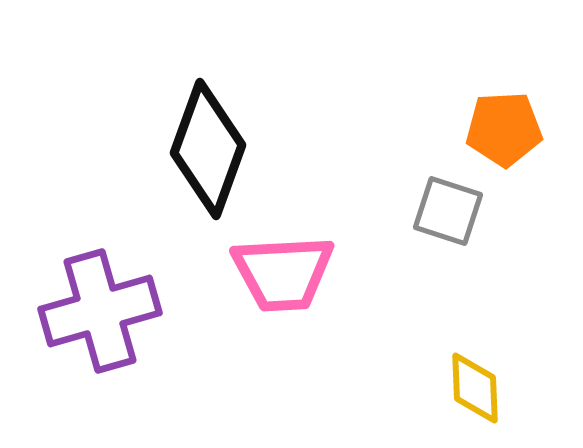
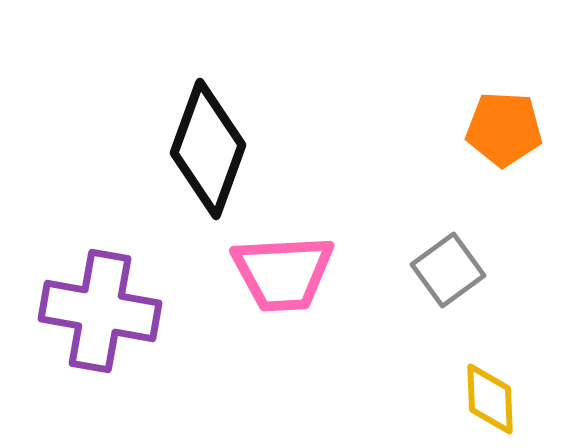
orange pentagon: rotated 6 degrees clockwise
gray square: moved 59 px down; rotated 36 degrees clockwise
purple cross: rotated 26 degrees clockwise
yellow diamond: moved 15 px right, 11 px down
